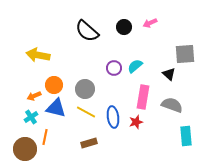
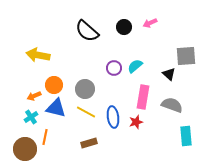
gray square: moved 1 px right, 2 px down
